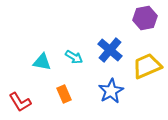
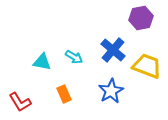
purple hexagon: moved 4 px left
blue cross: moved 3 px right
yellow trapezoid: rotated 44 degrees clockwise
